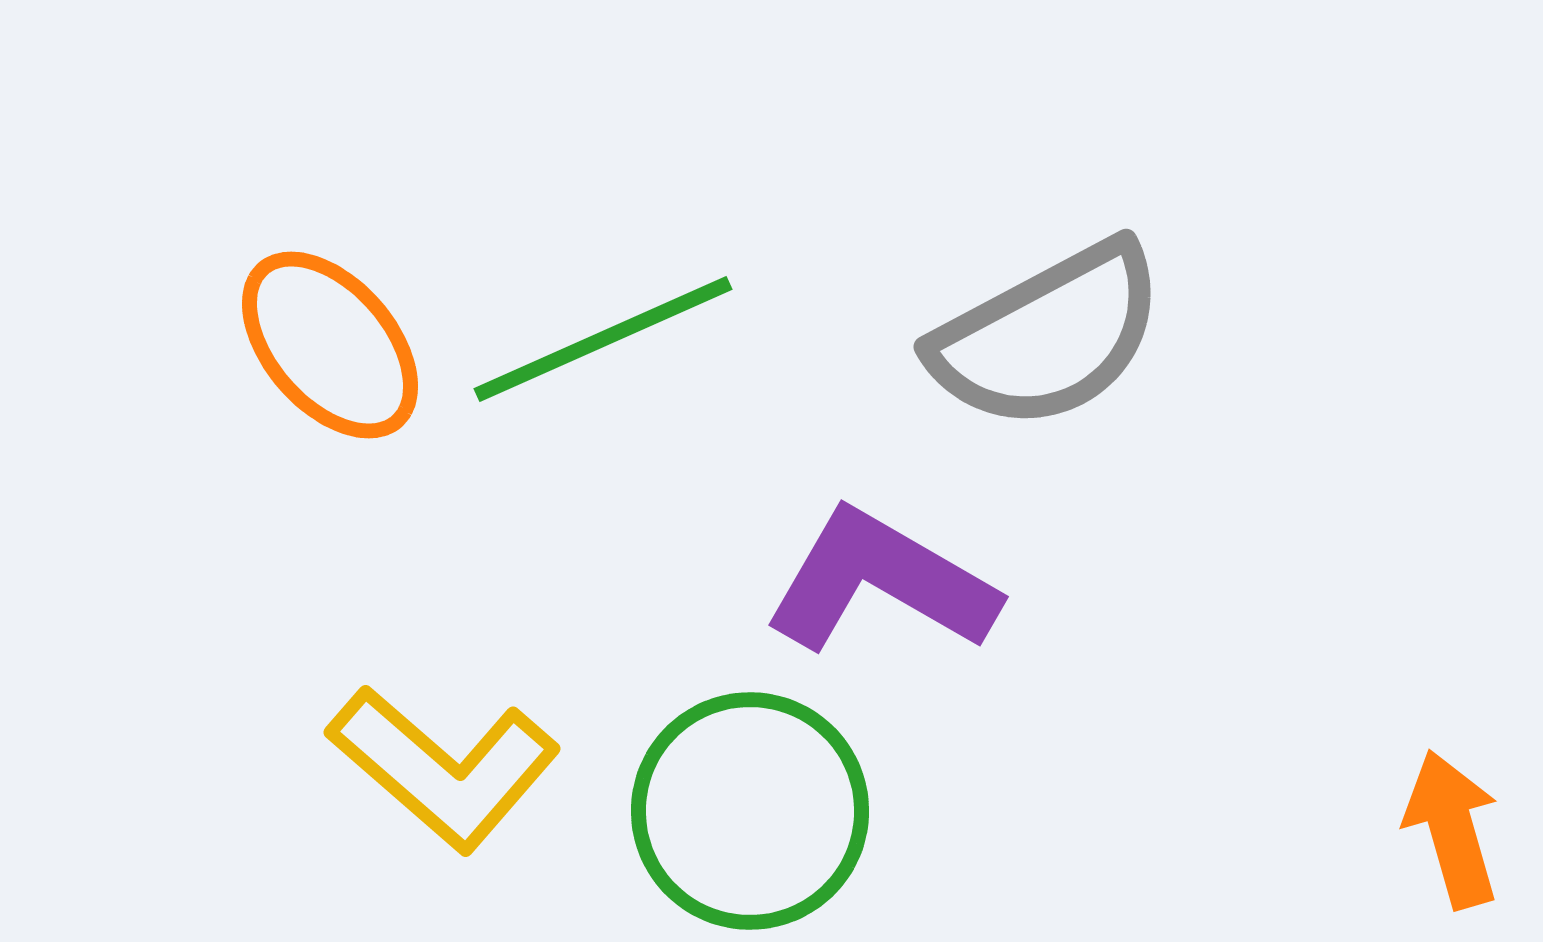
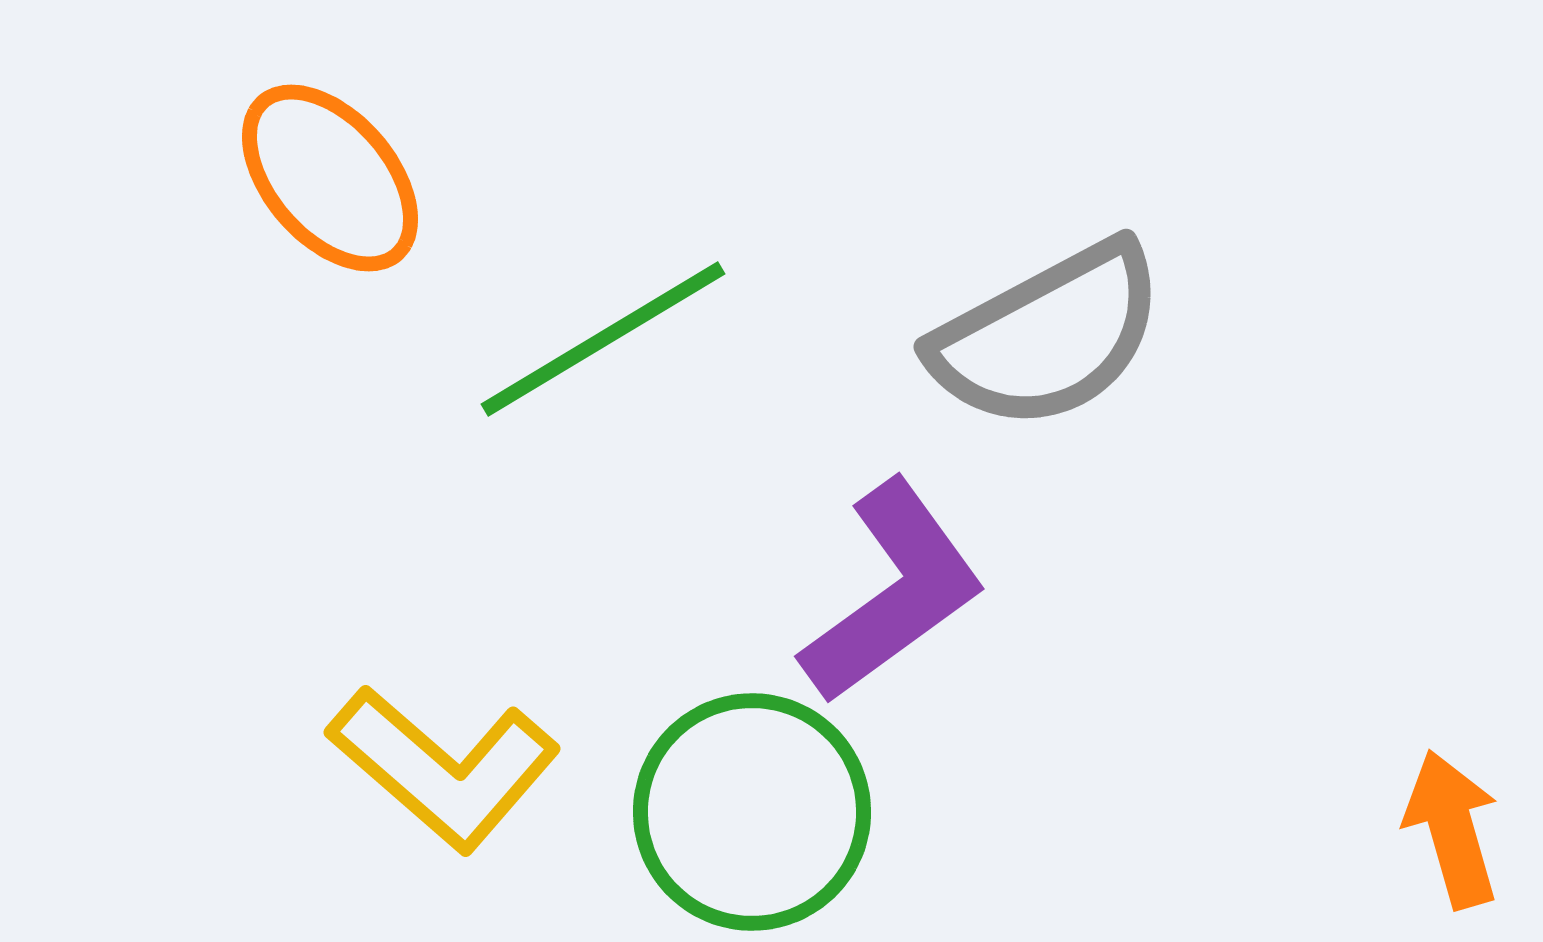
green line: rotated 7 degrees counterclockwise
orange ellipse: moved 167 px up
purple L-shape: moved 12 px right, 10 px down; rotated 114 degrees clockwise
green circle: moved 2 px right, 1 px down
